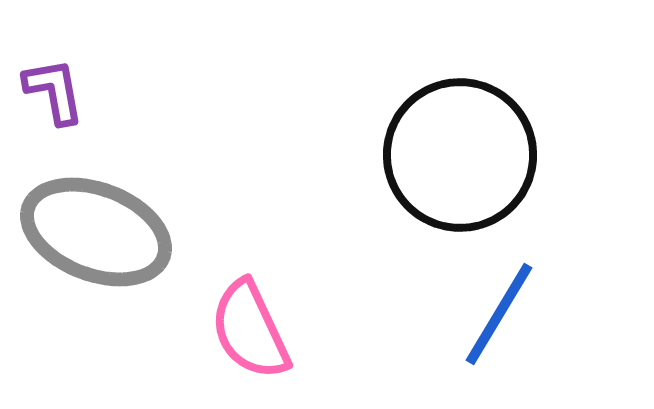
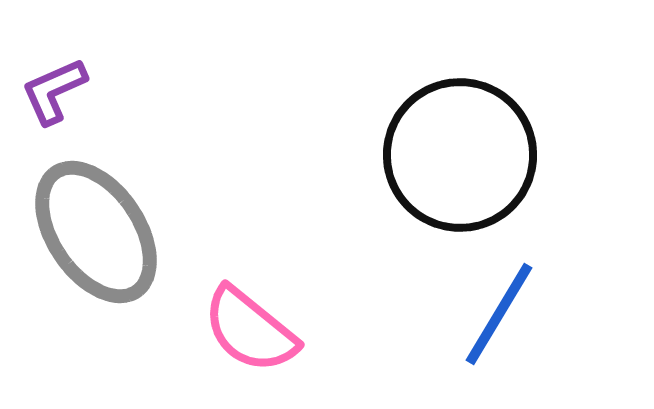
purple L-shape: rotated 104 degrees counterclockwise
gray ellipse: rotated 35 degrees clockwise
pink semicircle: rotated 26 degrees counterclockwise
